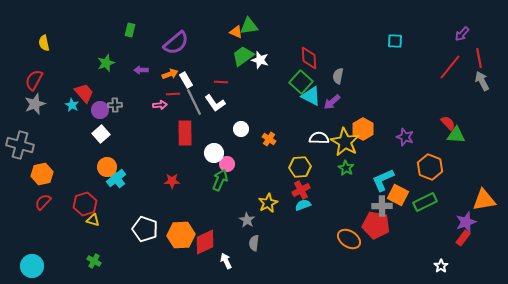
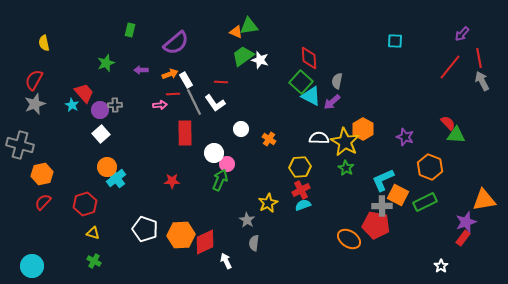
gray semicircle at (338, 76): moved 1 px left, 5 px down
yellow triangle at (93, 220): moved 13 px down
